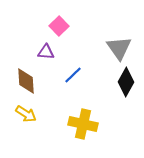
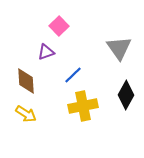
purple triangle: rotated 24 degrees counterclockwise
black diamond: moved 13 px down
yellow cross: moved 18 px up; rotated 24 degrees counterclockwise
